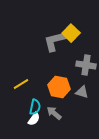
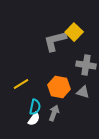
yellow square: moved 3 px right, 1 px up
gray triangle: moved 1 px right
gray arrow: rotated 70 degrees clockwise
